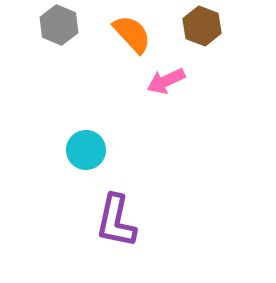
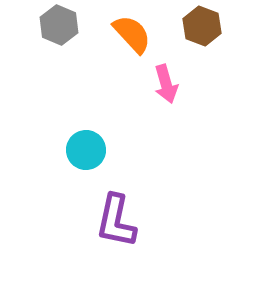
pink arrow: moved 3 px down; rotated 81 degrees counterclockwise
